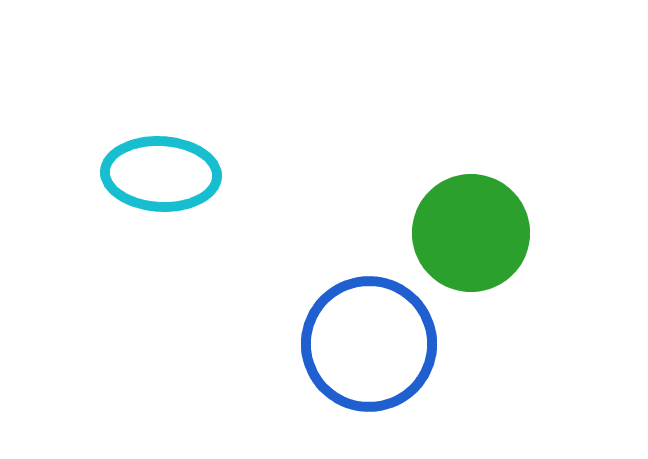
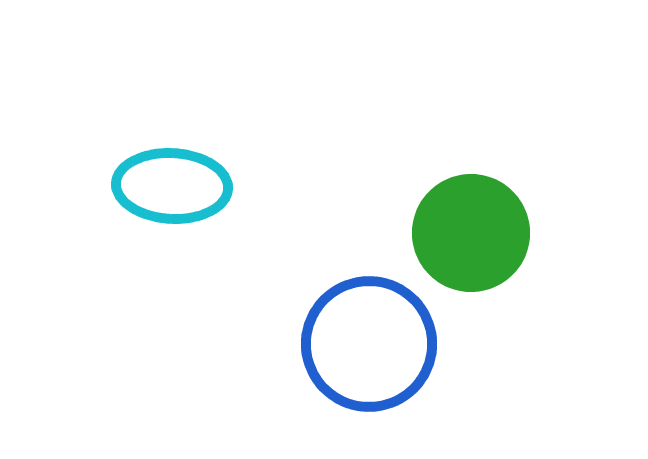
cyan ellipse: moved 11 px right, 12 px down
